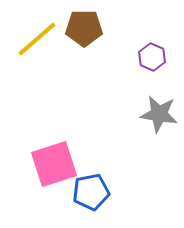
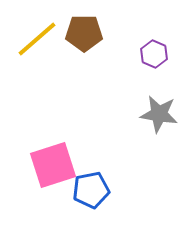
brown pentagon: moved 5 px down
purple hexagon: moved 2 px right, 3 px up
pink square: moved 1 px left, 1 px down
blue pentagon: moved 2 px up
